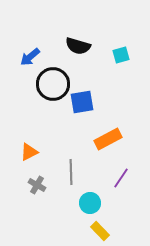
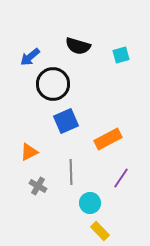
blue square: moved 16 px left, 19 px down; rotated 15 degrees counterclockwise
gray cross: moved 1 px right, 1 px down
